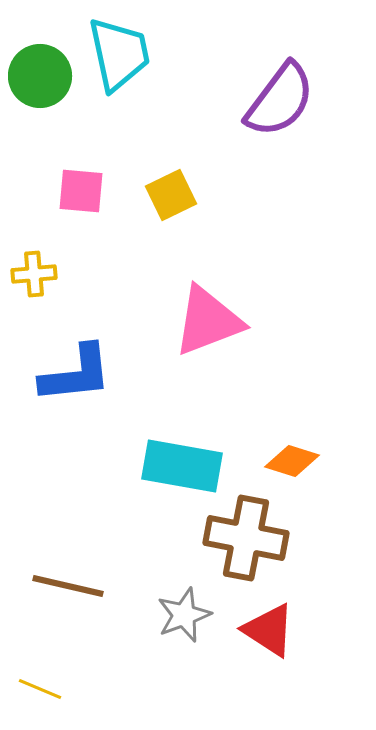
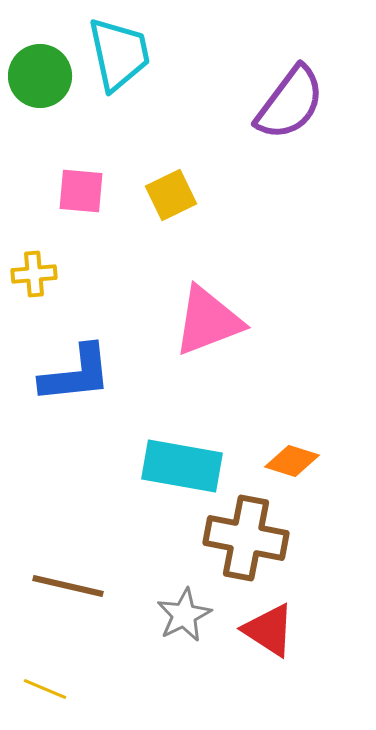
purple semicircle: moved 10 px right, 3 px down
gray star: rotated 6 degrees counterclockwise
yellow line: moved 5 px right
